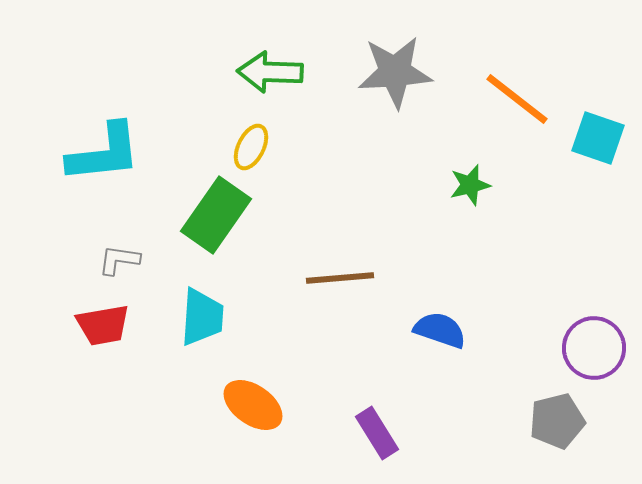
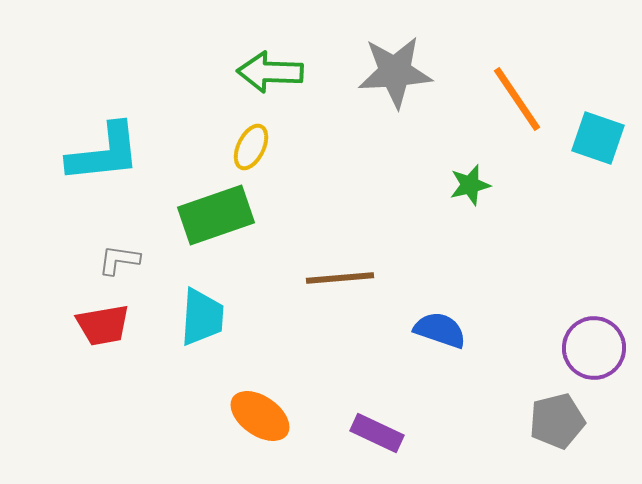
orange line: rotated 18 degrees clockwise
green rectangle: rotated 36 degrees clockwise
orange ellipse: moved 7 px right, 11 px down
purple rectangle: rotated 33 degrees counterclockwise
